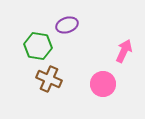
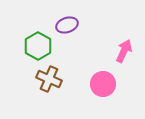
green hexagon: rotated 20 degrees clockwise
